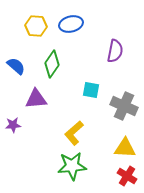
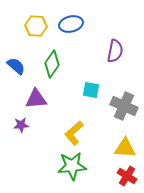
purple star: moved 8 px right
